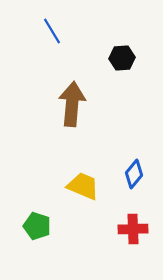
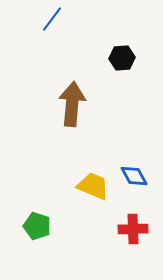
blue line: moved 12 px up; rotated 68 degrees clockwise
blue diamond: moved 2 px down; rotated 68 degrees counterclockwise
yellow trapezoid: moved 10 px right
